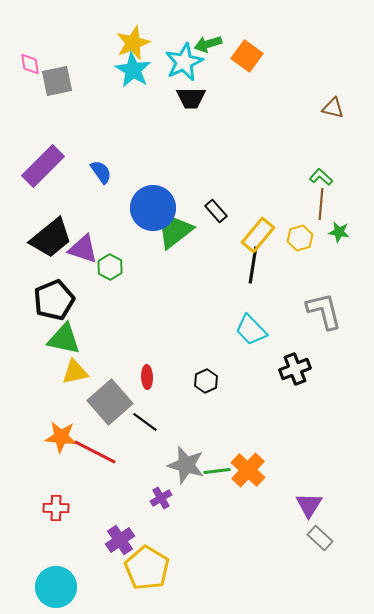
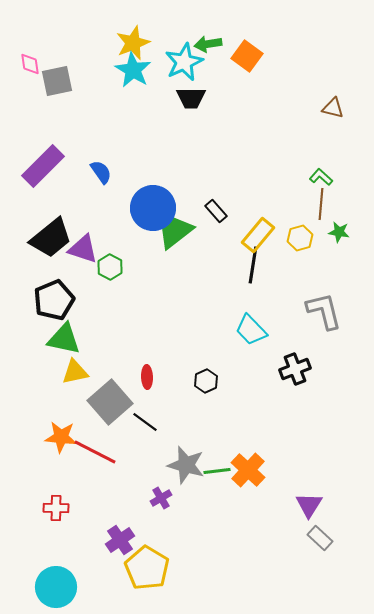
green arrow at (208, 44): rotated 8 degrees clockwise
